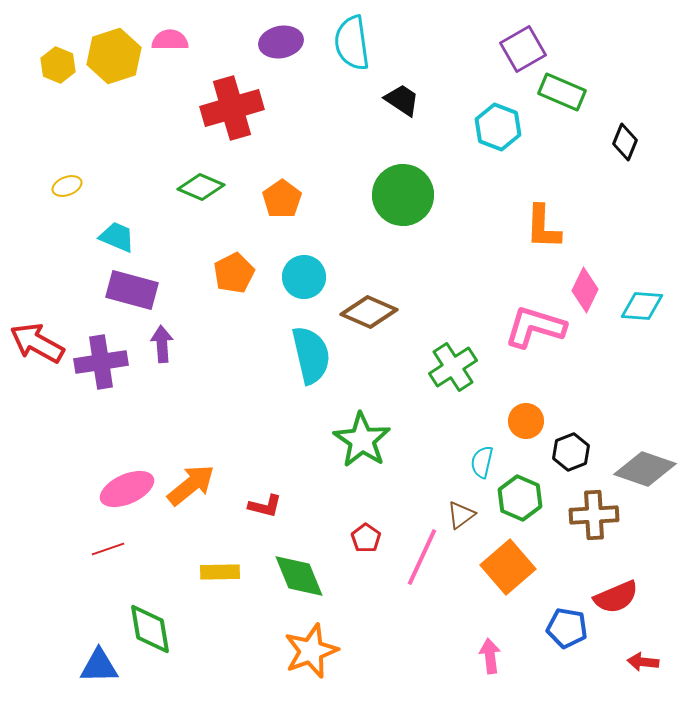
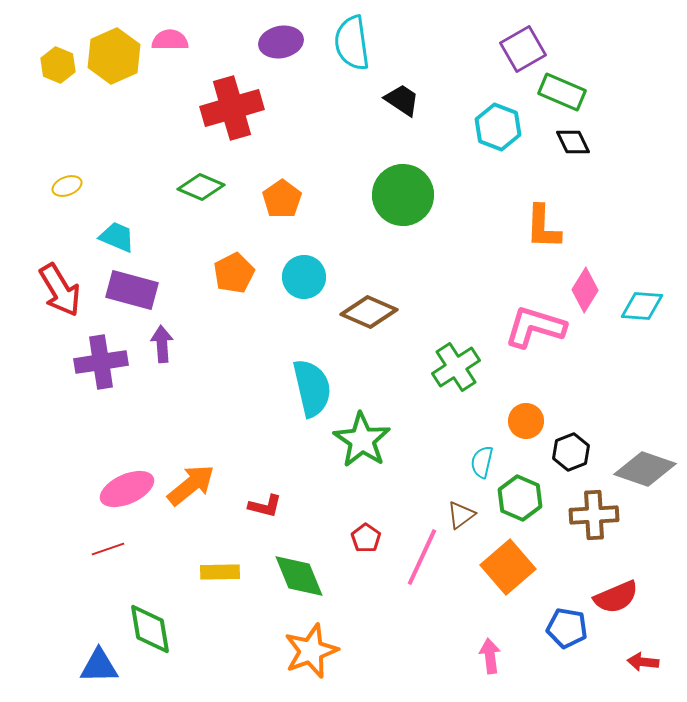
yellow hexagon at (114, 56): rotated 6 degrees counterclockwise
black diamond at (625, 142): moved 52 px left; rotated 48 degrees counterclockwise
pink diamond at (585, 290): rotated 6 degrees clockwise
red arrow at (37, 343): moved 23 px right, 53 px up; rotated 150 degrees counterclockwise
cyan semicircle at (311, 355): moved 1 px right, 33 px down
green cross at (453, 367): moved 3 px right
